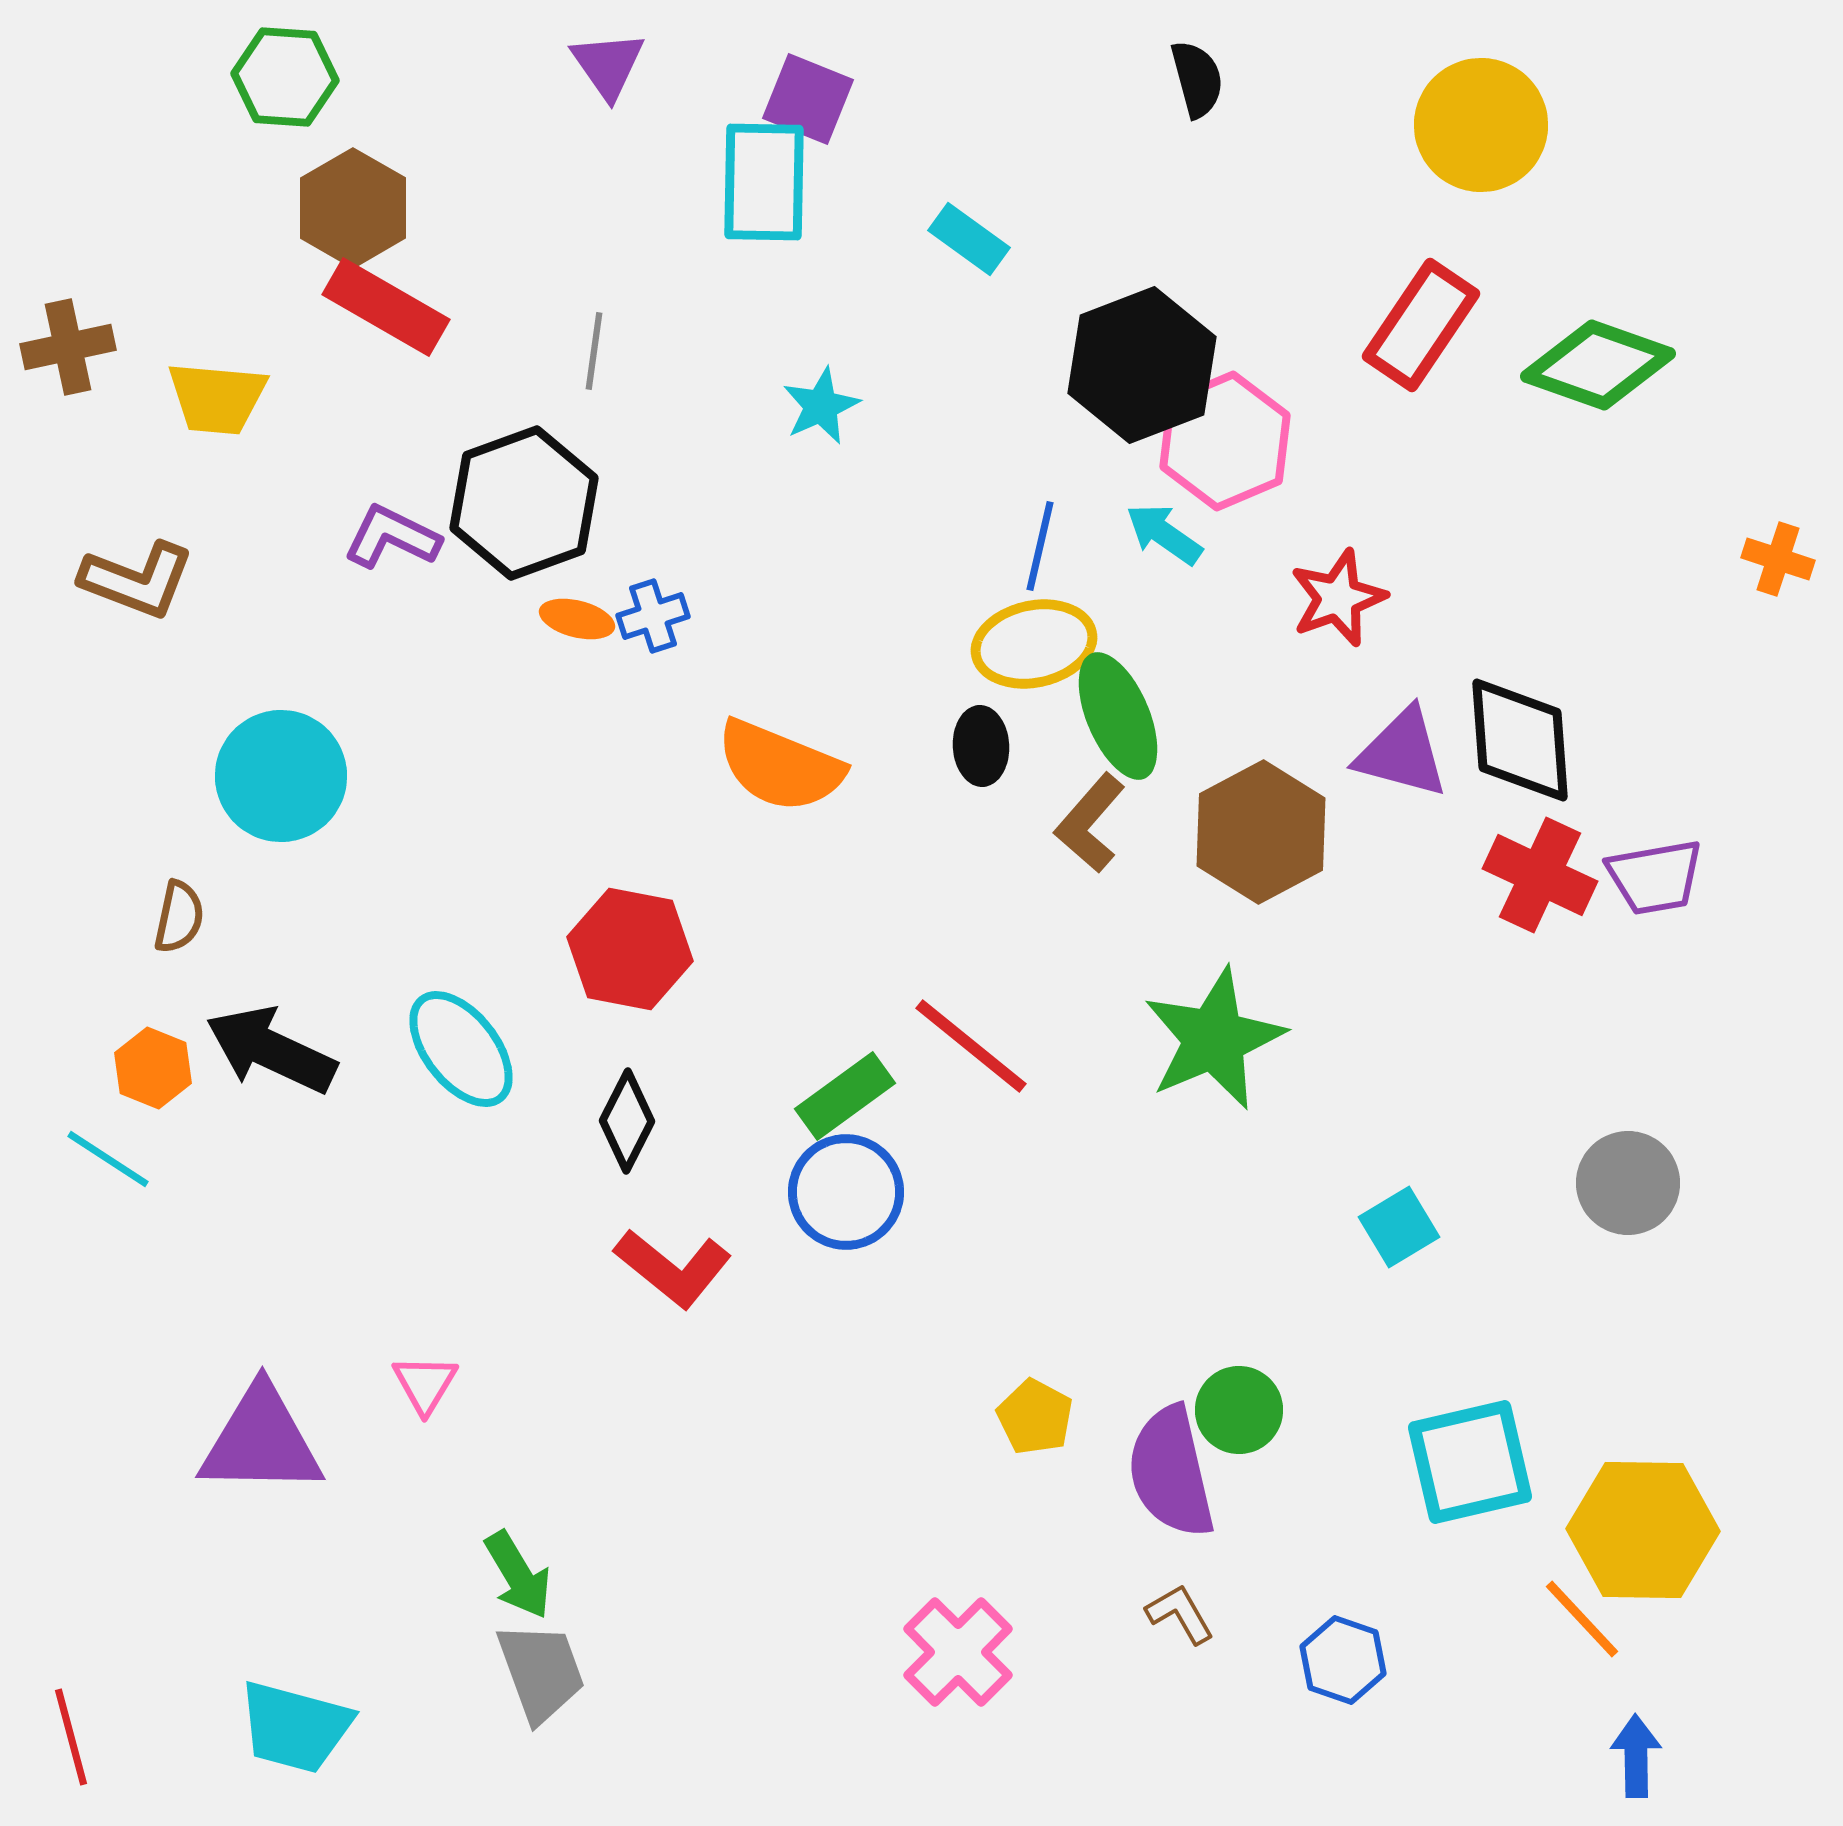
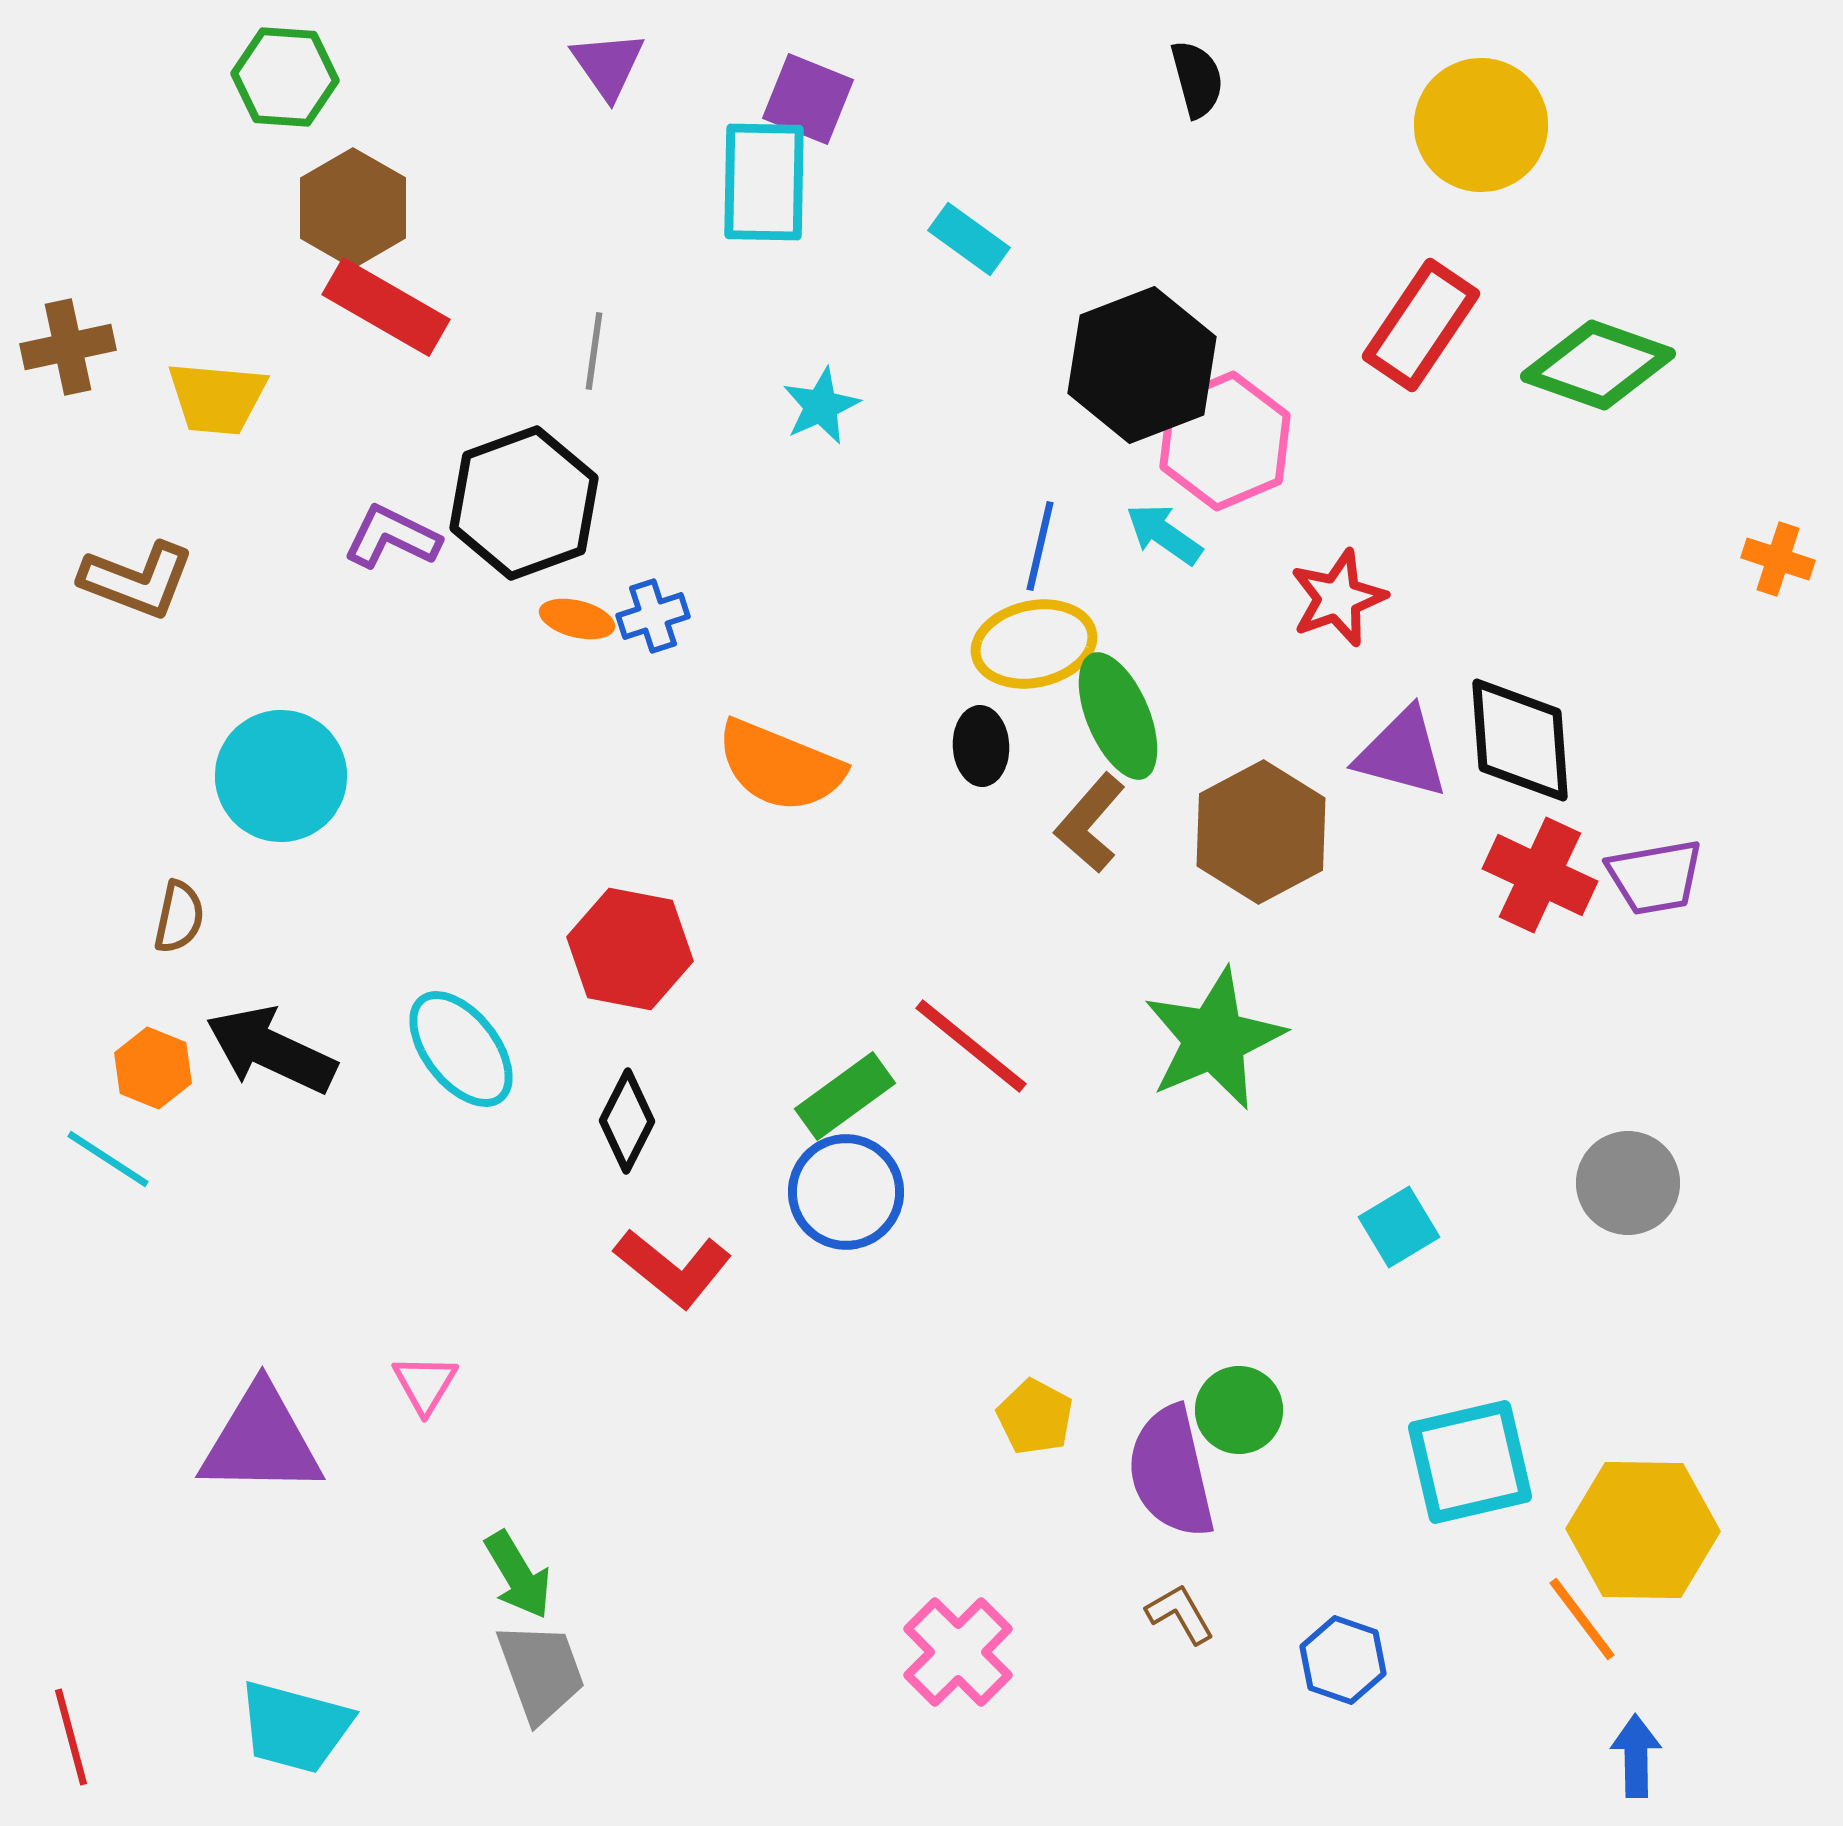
orange line at (1582, 1619): rotated 6 degrees clockwise
